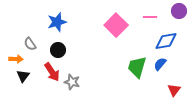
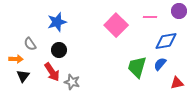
black circle: moved 1 px right
red triangle: moved 3 px right, 7 px up; rotated 40 degrees clockwise
